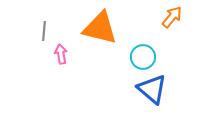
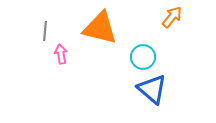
gray line: moved 1 px right
